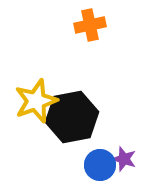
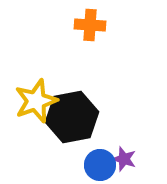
orange cross: rotated 16 degrees clockwise
